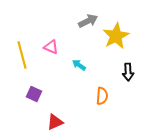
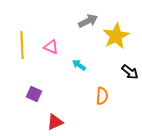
yellow line: moved 10 px up; rotated 12 degrees clockwise
black arrow: moved 2 px right; rotated 48 degrees counterclockwise
